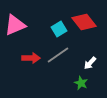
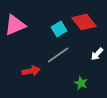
red arrow: moved 13 px down; rotated 12 degrees counterclockwise
white arrow: moved 7 px right, 9 px up
